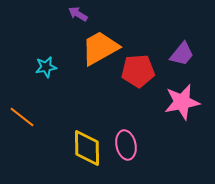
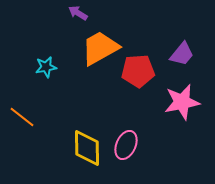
purple arrow: moved 1 px up
pink ellipse: rotated 36 degrees clockwise
